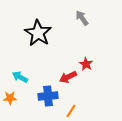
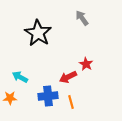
orange line: moved 9 px up; rotated 48 degrees counterclockwise
